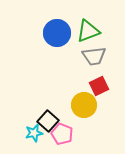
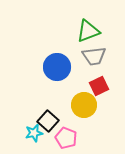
blue circle: moved 34 px down
pink pentagon: moved 4 px right, 4 px down
